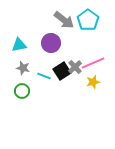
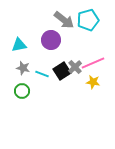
cyan pentagon: rotated 20 degrees clockwise
purple circle: moved 3 px up
cyan line: moved 2 px left, 2 px up
yellow star: rotated 24 degrees clockwise
